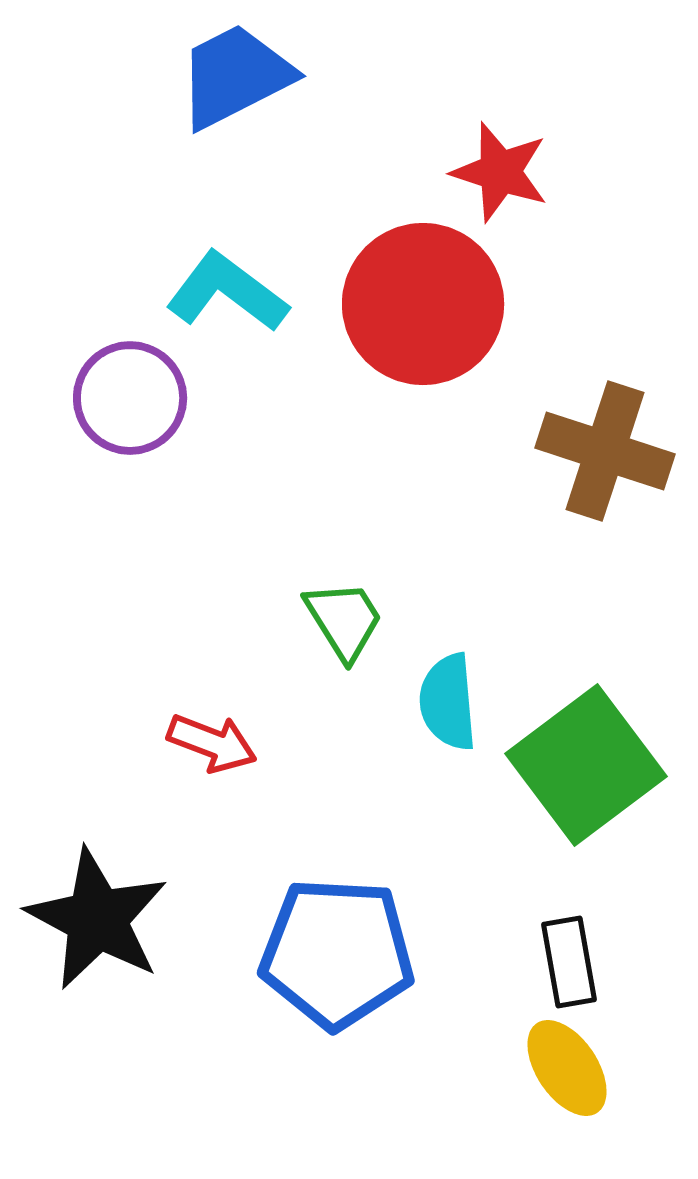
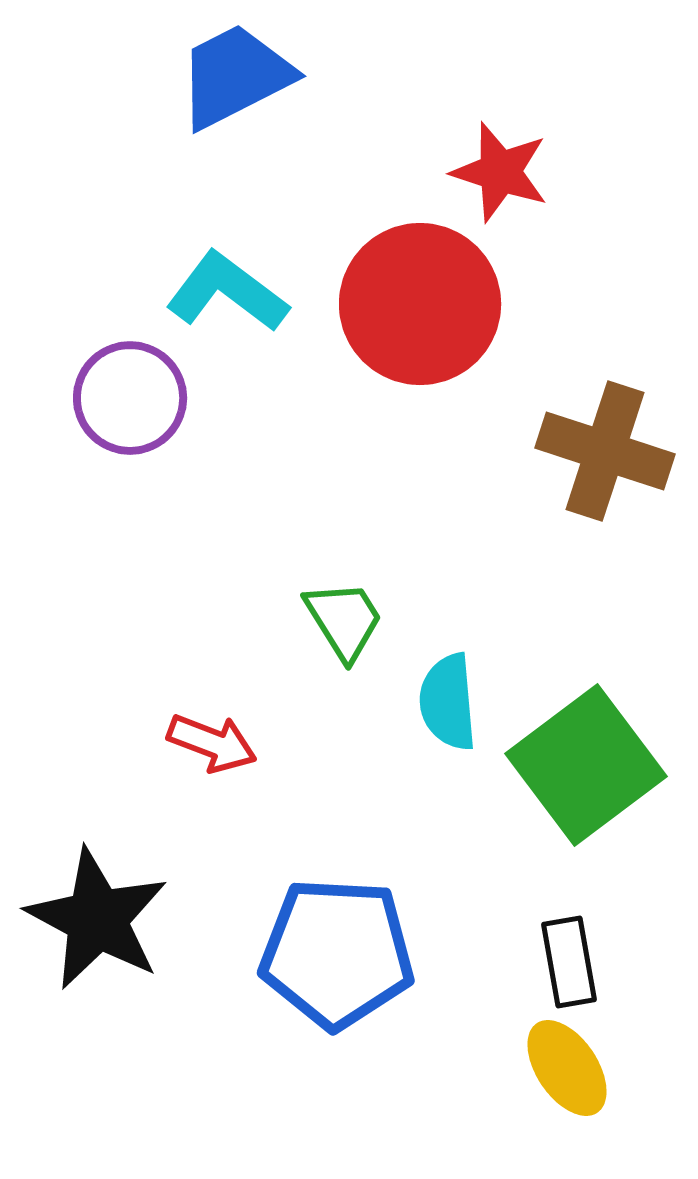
red circle: moved 3 px left
